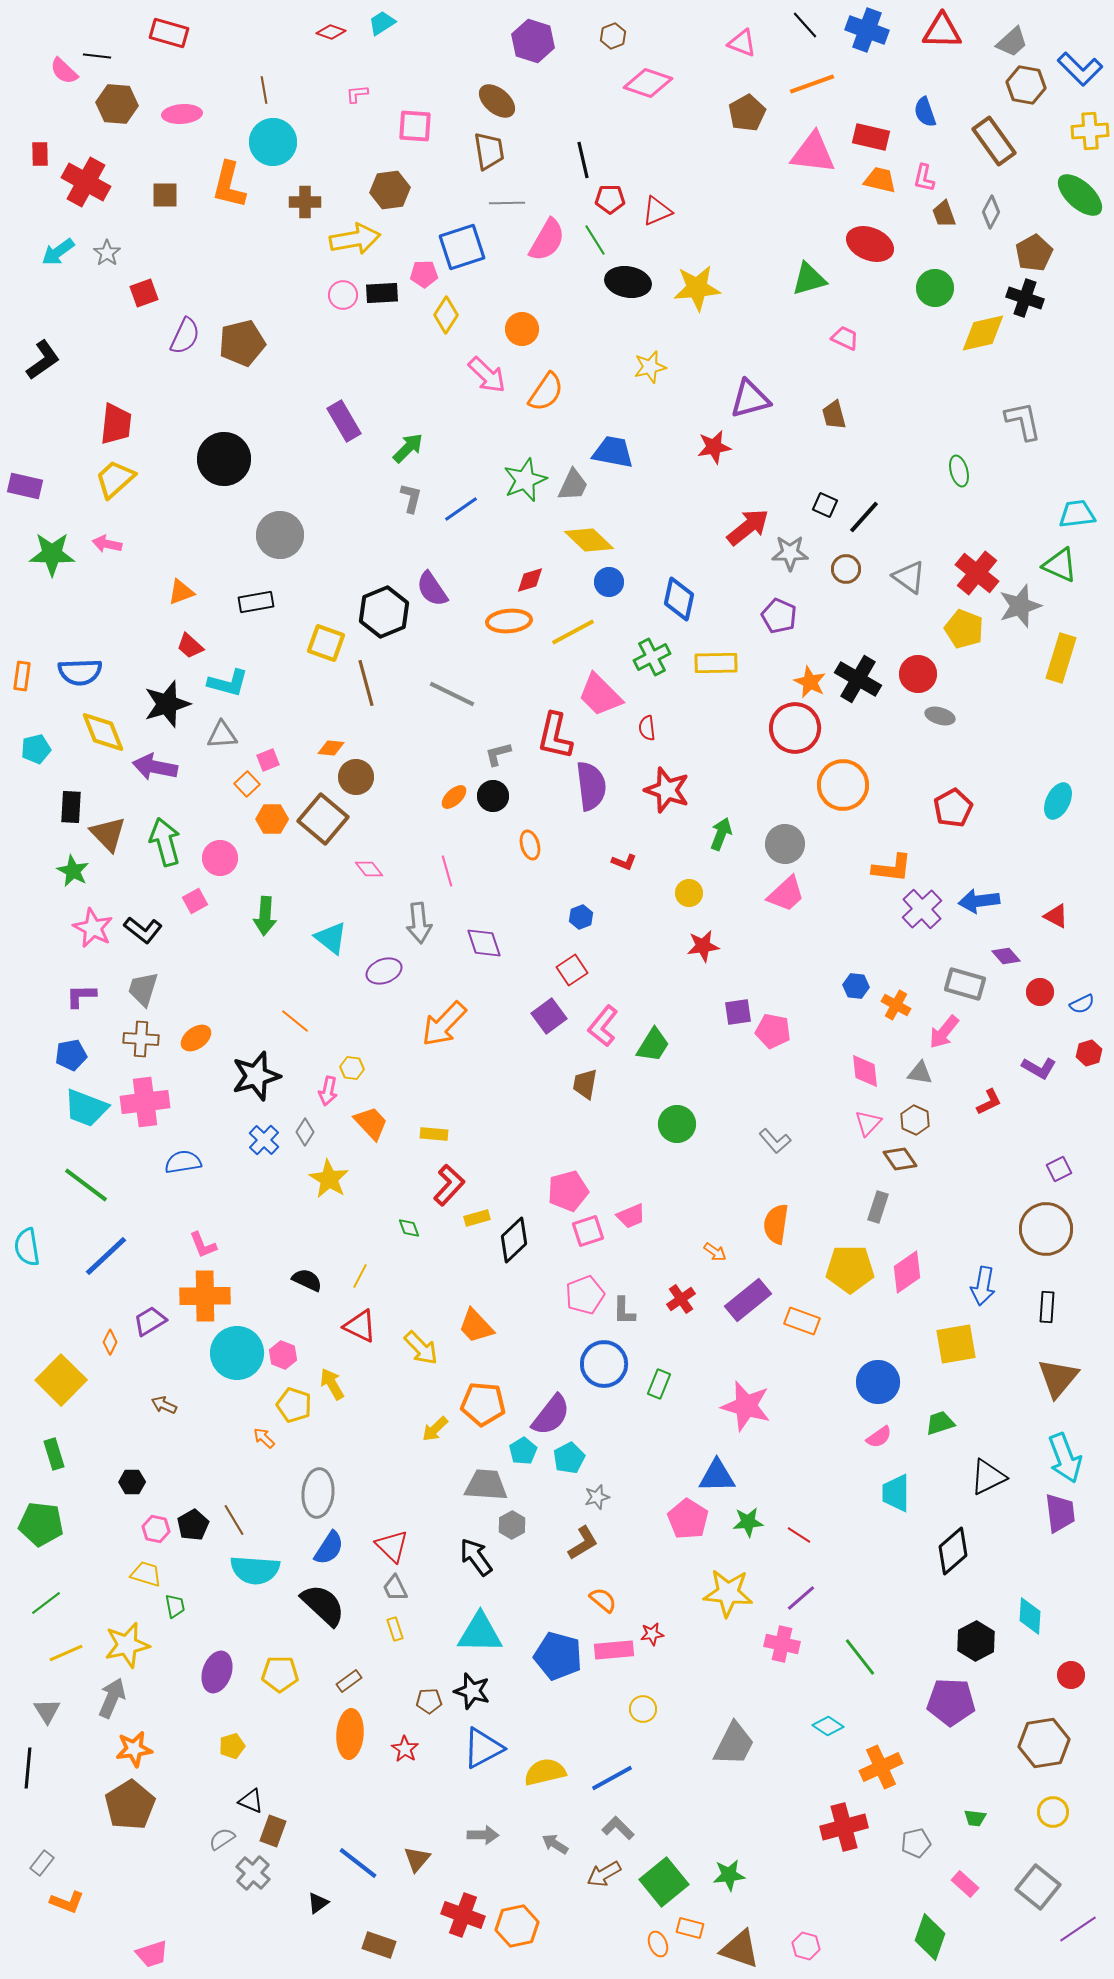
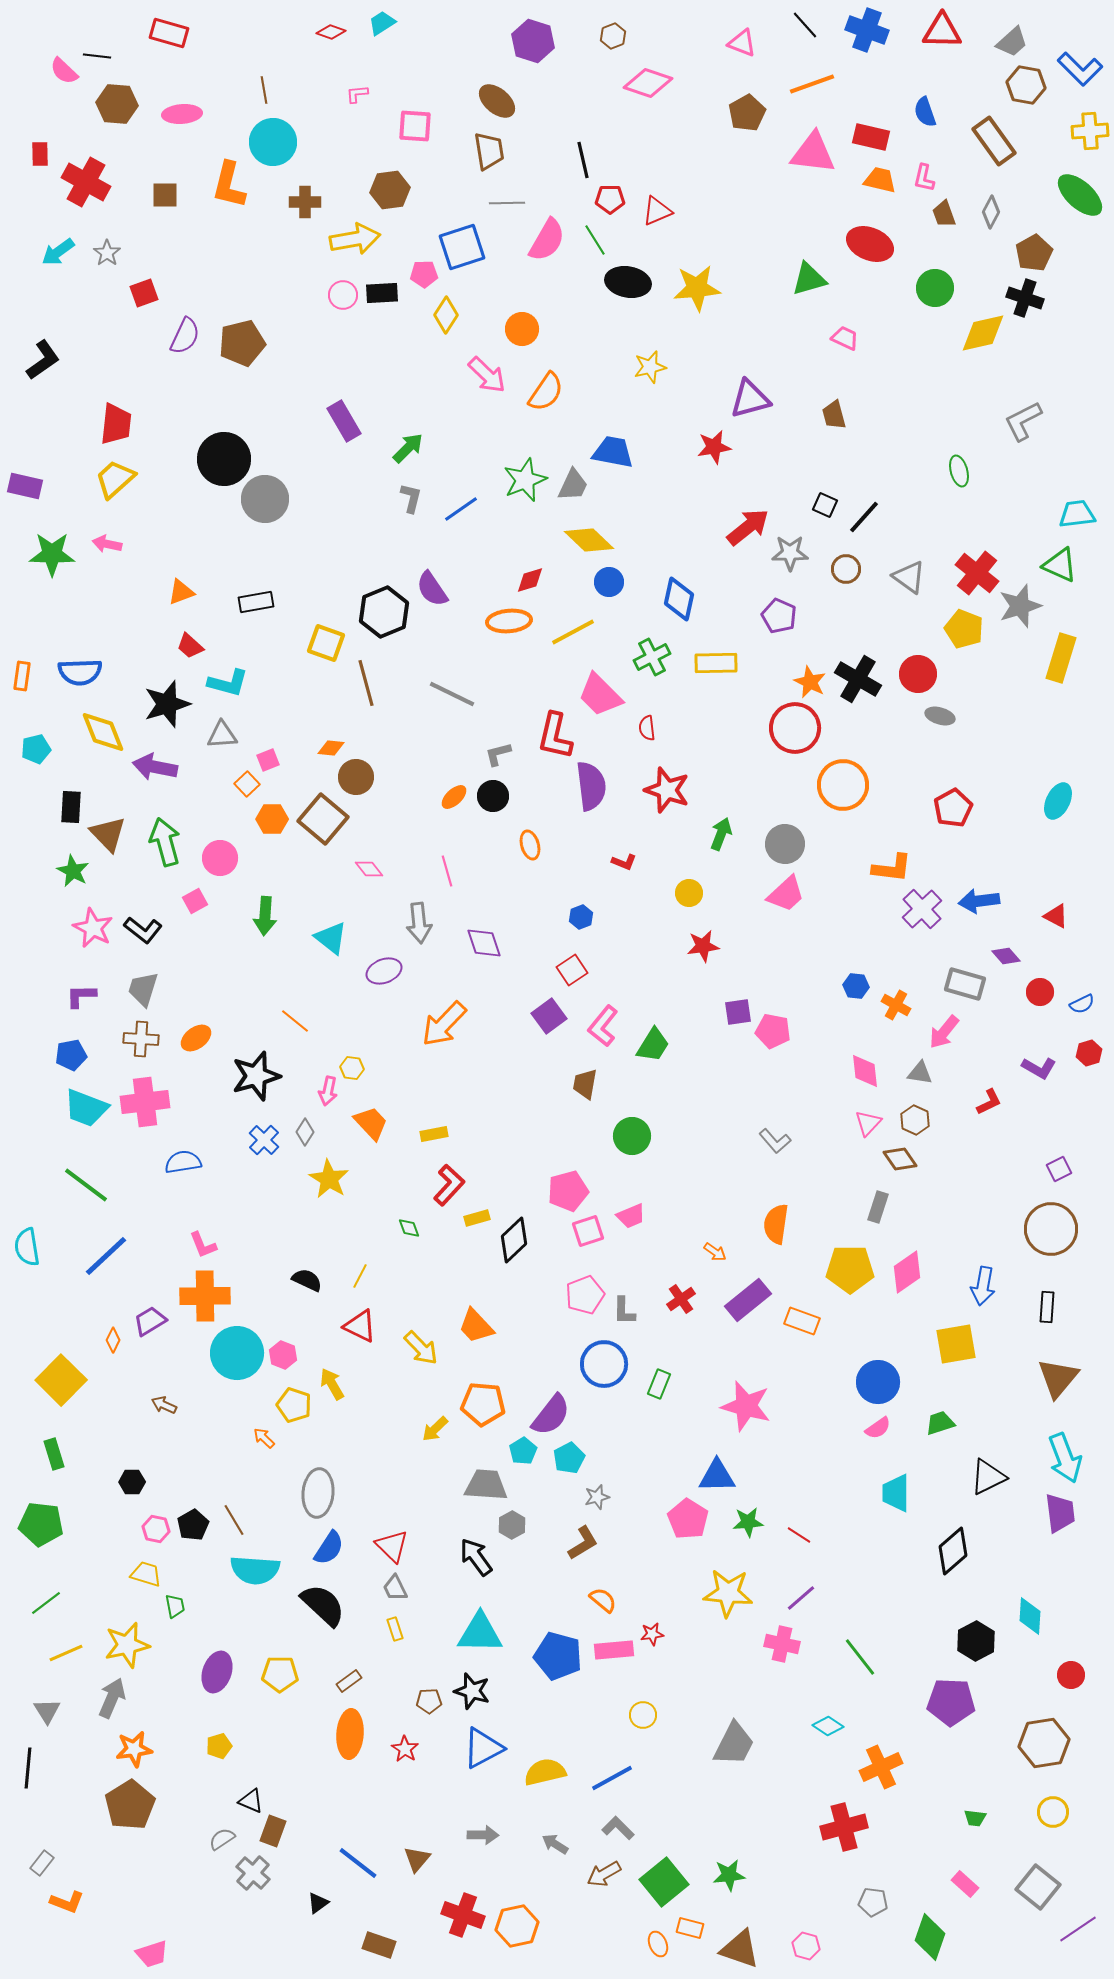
gray L-shape at (1023, 421): rotated 105 degrees counterclockwise
gray circle at (280, 535): moved 15 px left, 36 px up
green circle at (677, 1124): moved 45 px left, 12 px down
yellow rectangle at (434, 1134): rotated 16 degrees counterclockwise
brown circle at (1046, 1229): moved 5 px right
orange diamond at (110, 1342): moved 3 px right, 2 px up
pink semicircle at (879, 1437): moved 1 px left, 9 px up
yellow circle at (643, 1709): moved 6 px down
yellow pentagon at (232, 1746): moved 13 px left
gray pentagon at (916, 1843): moved 43 px left, 59 px down; rotated 20 degrees clockwise
